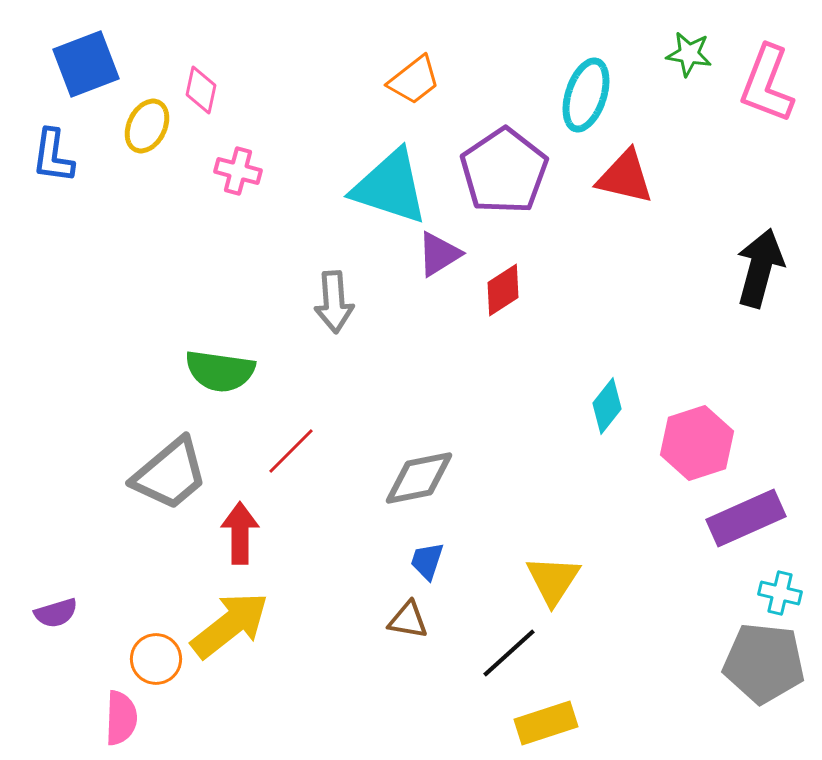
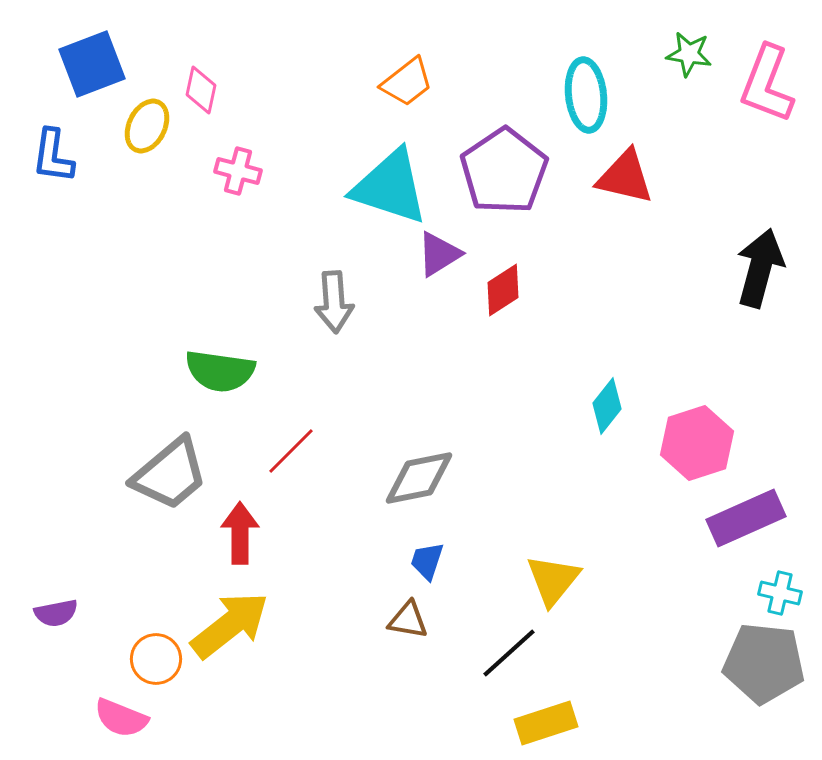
blue square: moved 6 px right
orange trapezoid: moved 7 px left, 2 px down
cyan ellipse: rotated 24 degrees counterclockwise
yellow triangle: rotated 6 degrees clockwise
purple semicircle: rotated 6 degrees clockwise
pink semicircle: rotated 110 degrees clockwise
